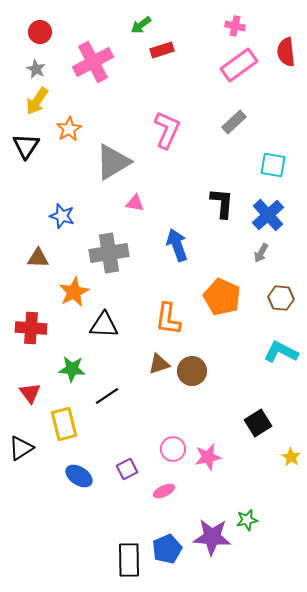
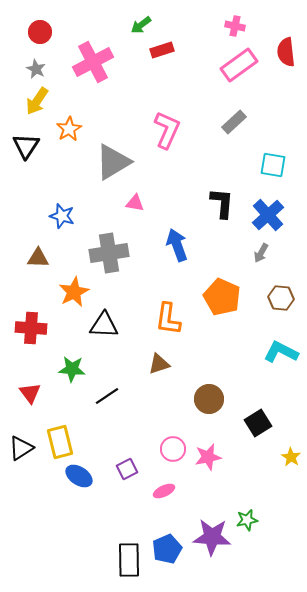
brown circle at (192, 371): moved 17 px right, 28 px down
yellow rectangle at (64, 424): moved 4 px left, 18 px down
